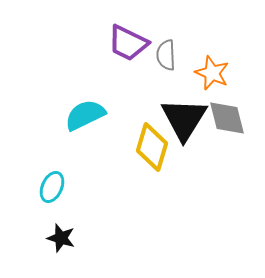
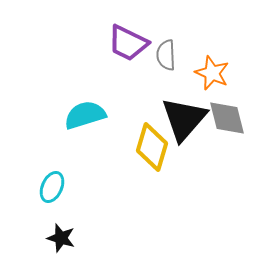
cyan semicircle: rotated 9 degrees clockwise
black triangle: rotated 9 degrees clockwise
